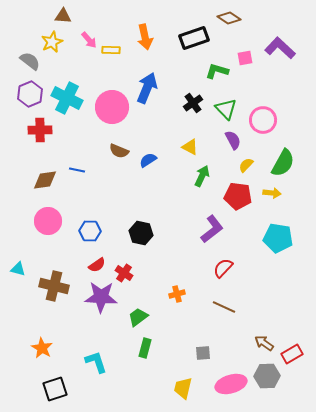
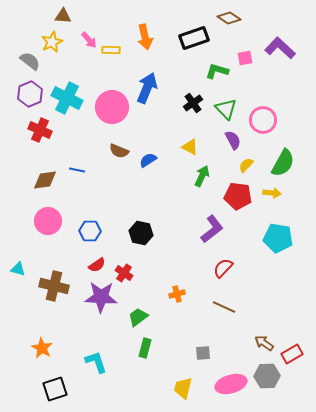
red cross at (40, 130): rotated 25 degrees clockwise
